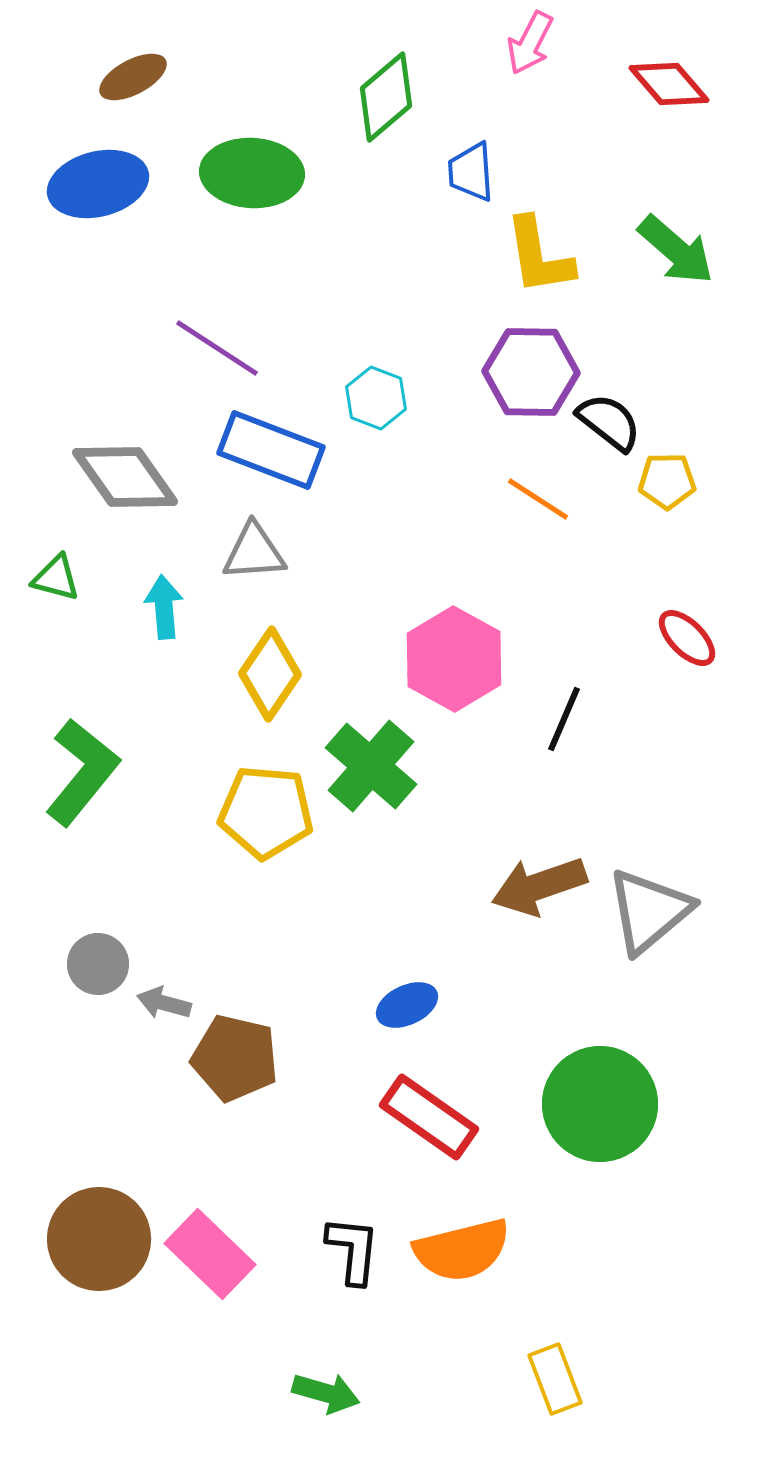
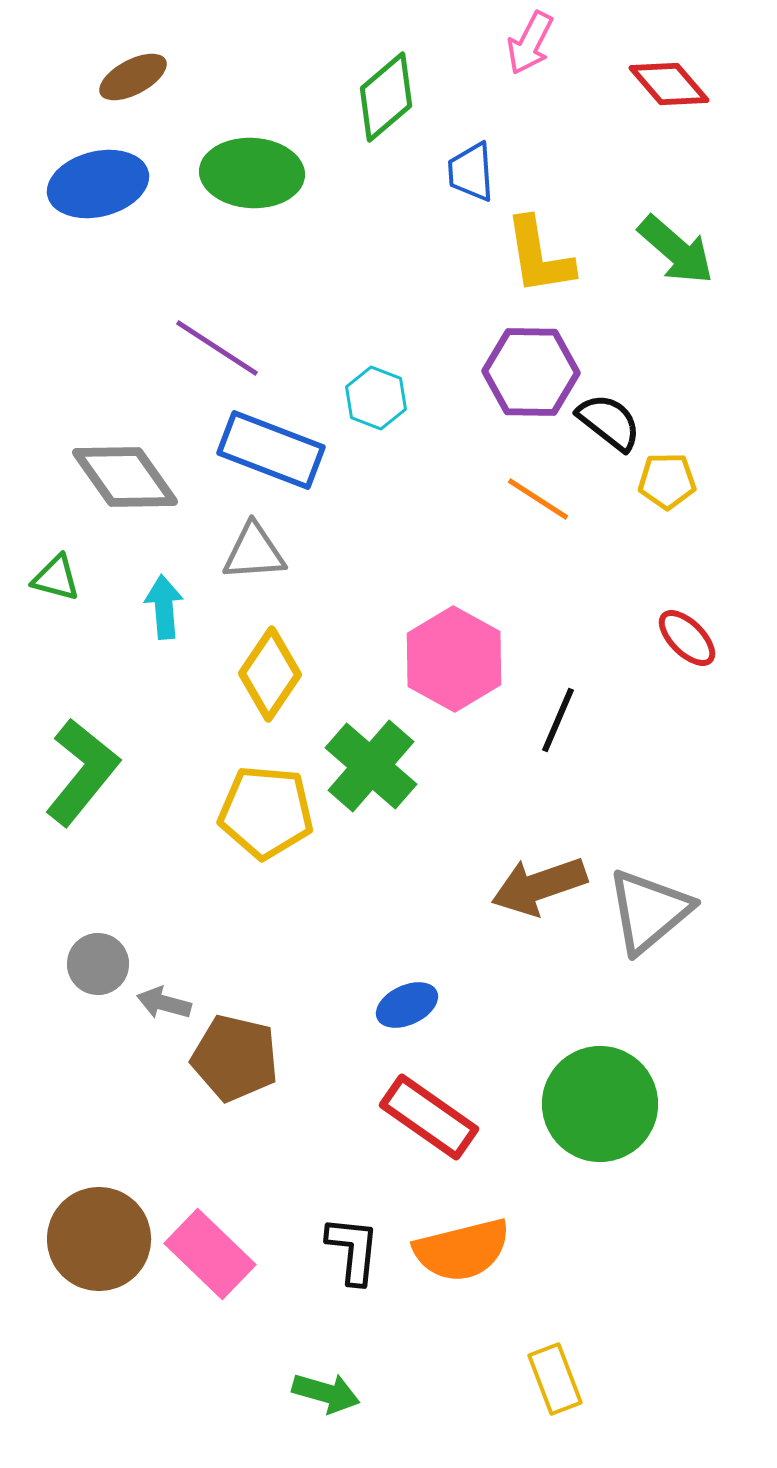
black line at (564, 719): moved 6 px left, 1 px down
